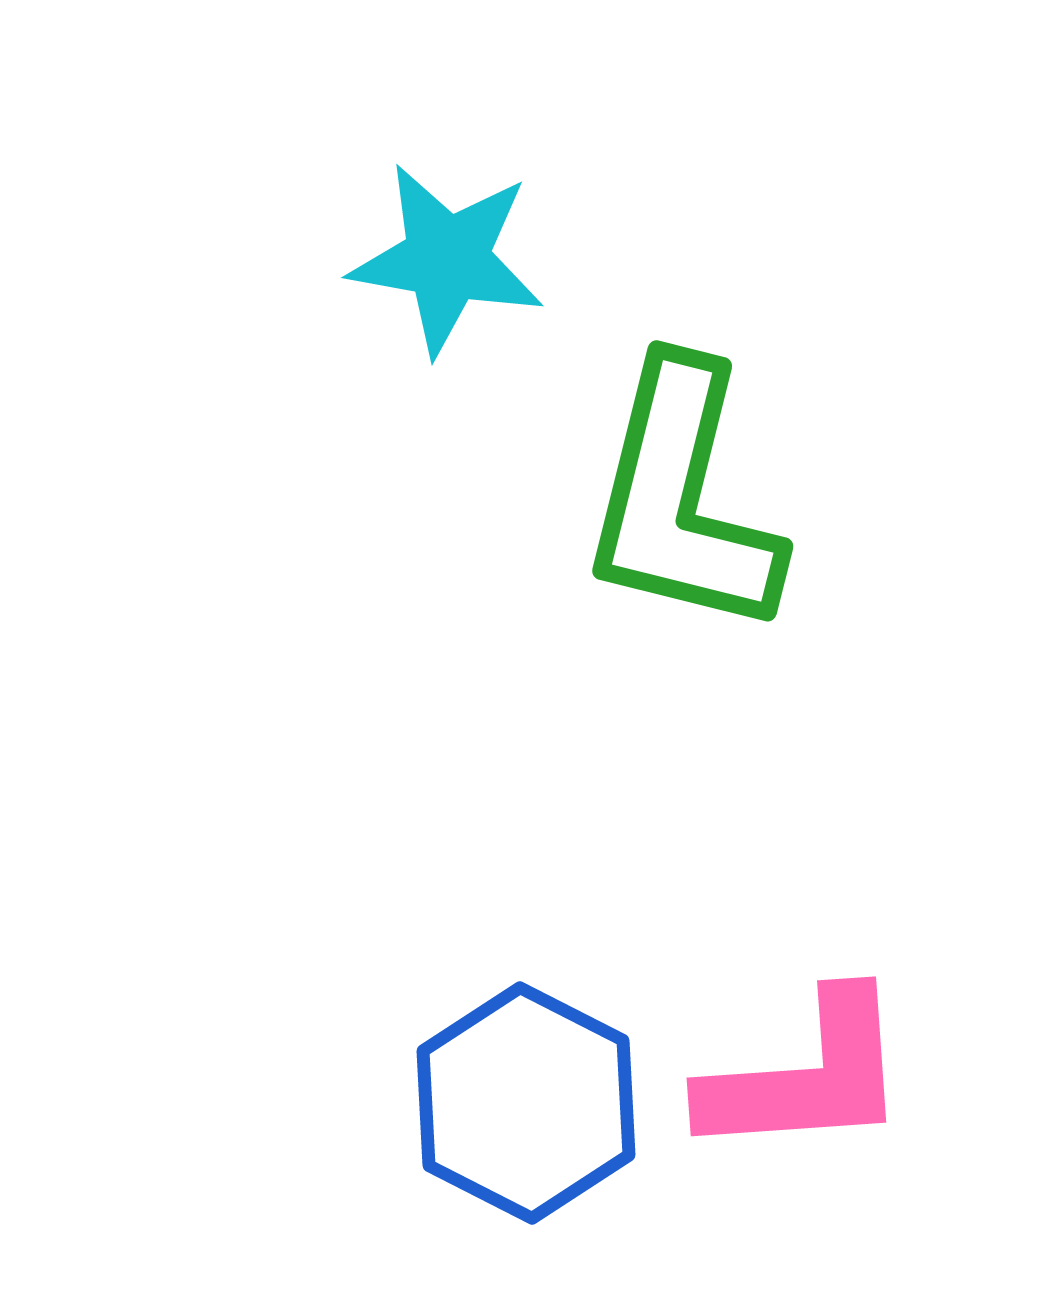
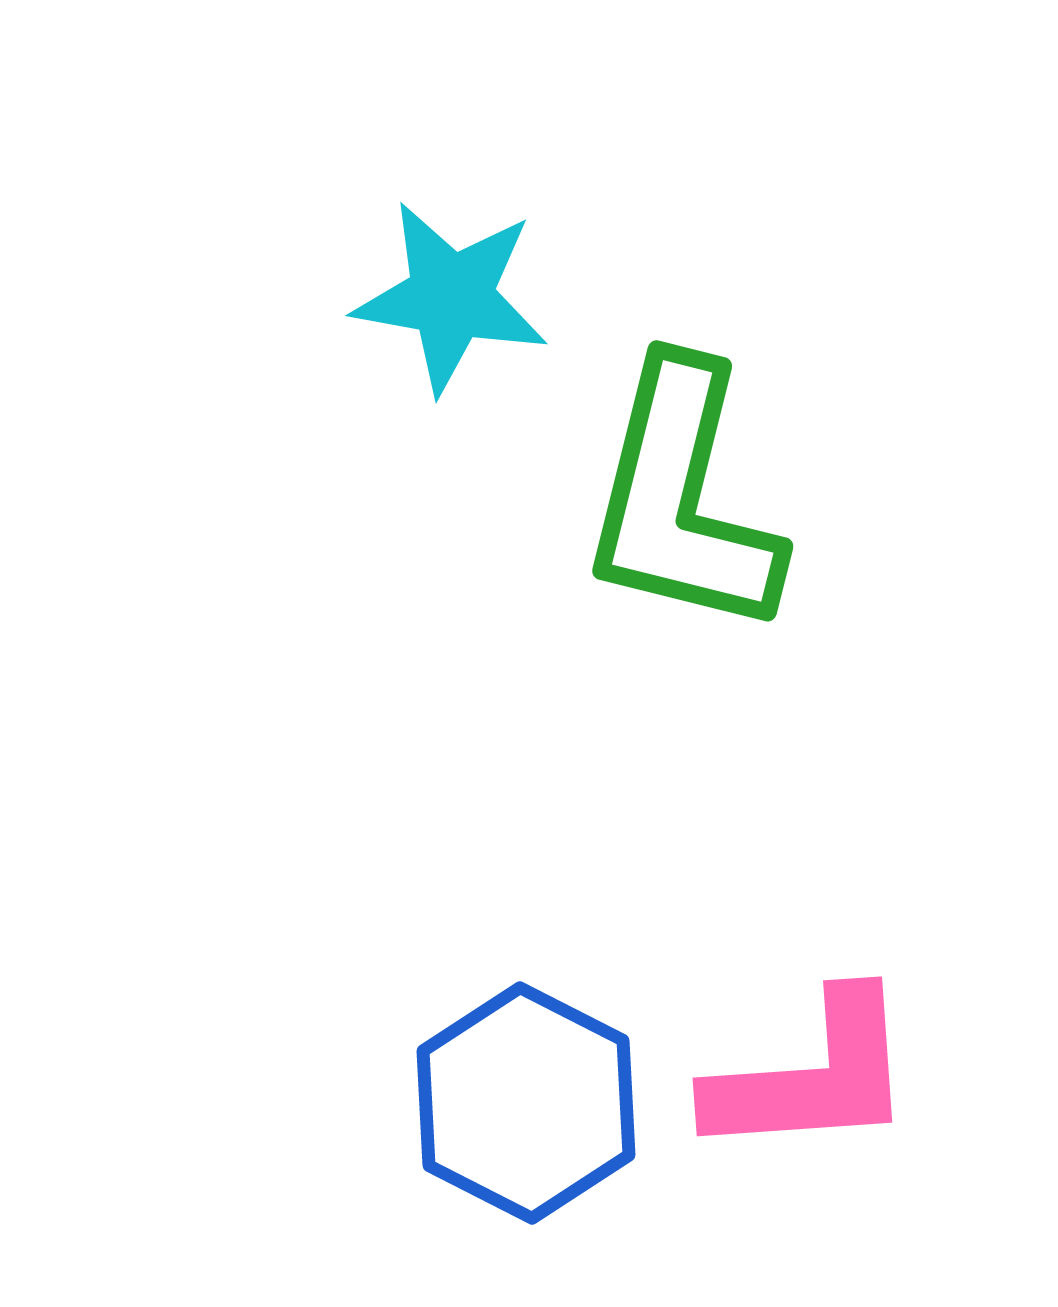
cyan star: moved 4 px right, 38 px down
pink L-shape: moved 6 px right
